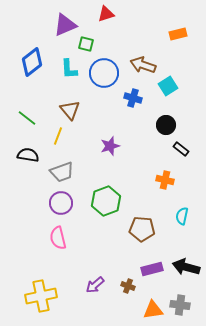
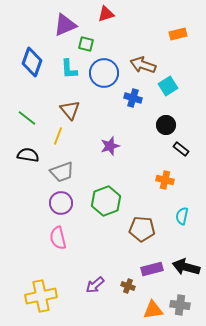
blue diamond: rotated 32 degrees counterclockwise
